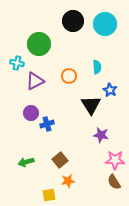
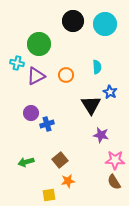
orange circle: moved 3 px left, 1 px up
purple triangle: moved 1 px right, 5 px up
blue star: moved 2 px down
